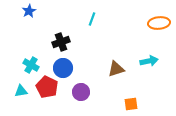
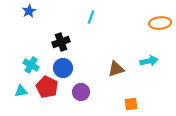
cyan line: moved 1 px left, 2 px up
orange ellipse: moved 1 px right
